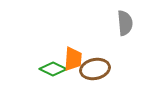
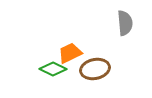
orange trapezoid: moved 3 px left, 6 px up; rotated 120 degrees counterclockwise
